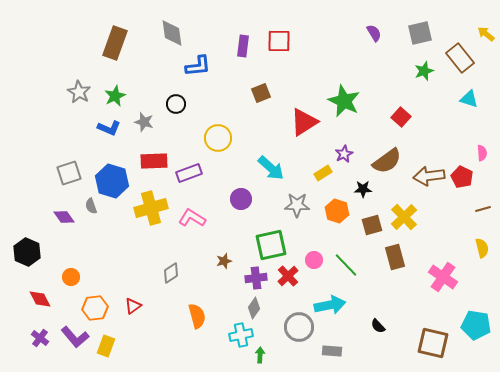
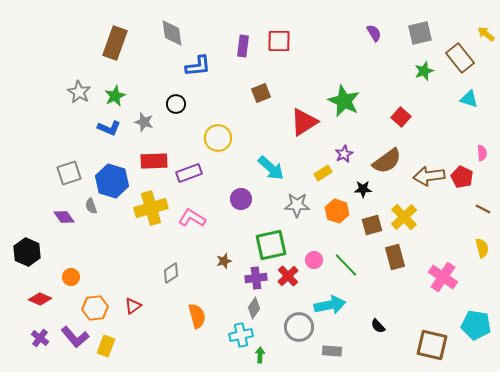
brown line at (483, 209): rotated 42 degrees clockwise
red diamond at (40, 299): rotated 40 degrees counterclockwise
brown square at (433, 343): moved 1 px left, 2 px down
